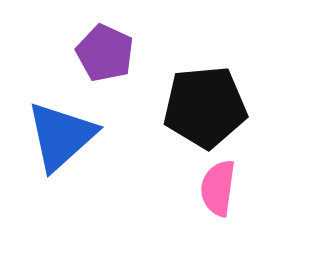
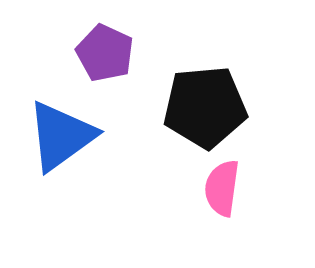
blue triangle: rotated 6 degrees clockwise
pink semicircle: moved 4 px right
